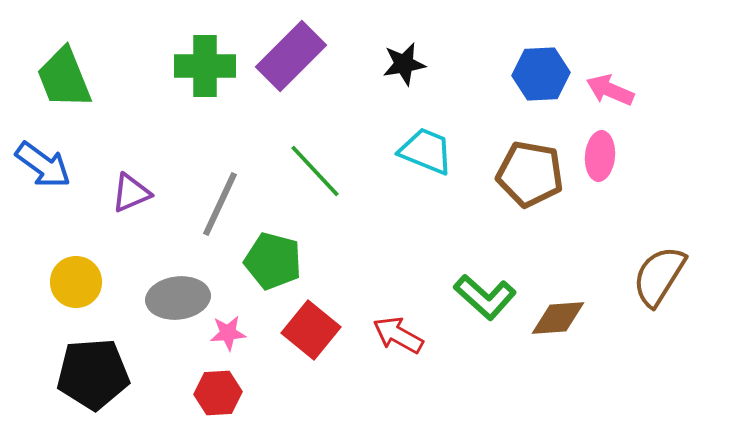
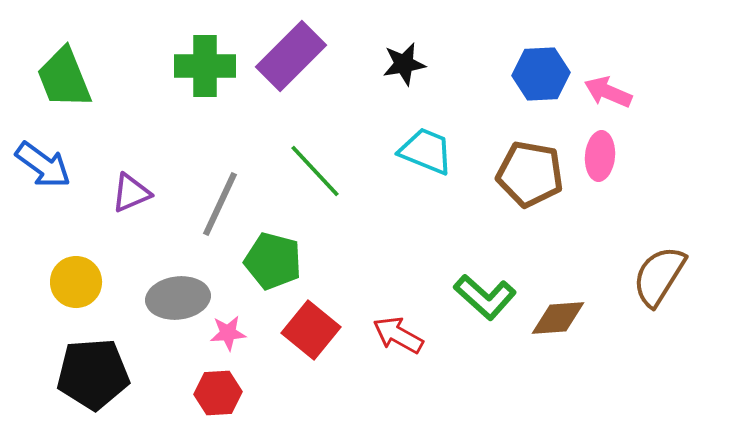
pink arrow: moved 2 px left, 2 px down
